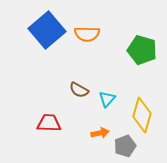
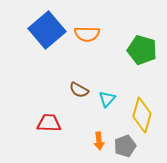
orange arrow: moved 1 px left, 8 px down; rotated 96 degrees clockwise
